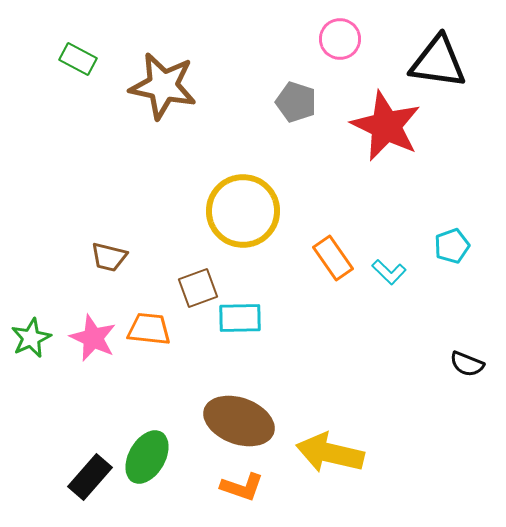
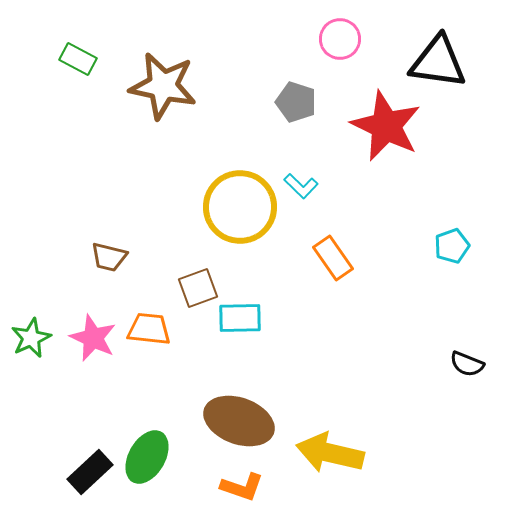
yellow circle: moved 3 px left, 4 px up
cyan L-shape: moved 88 px left, 86 px up
black rectangle: moved 5 px up; rotated 6 degrees clockwise
